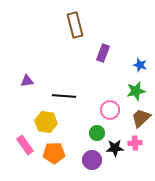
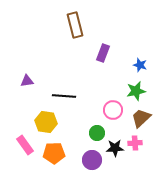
pink circle: moved 3 px right
